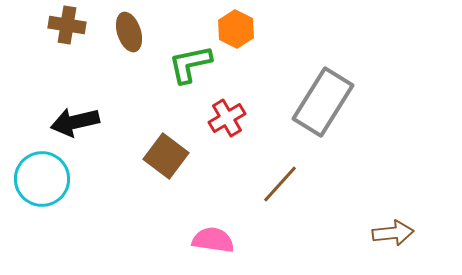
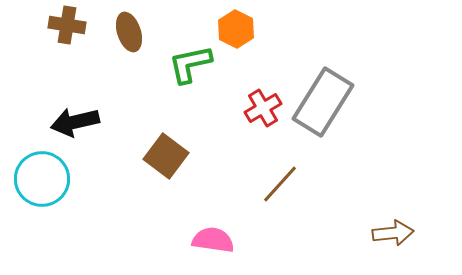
red cross: moved 36 px right, 10 px up
